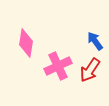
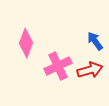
pink diamond: rotated 12 degrees clockwise
red arrow: rotated 140 degrees counterclockwise
